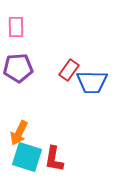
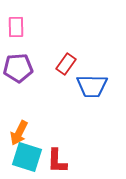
red rectangle: moved 3 px left, 6 px up
blue trapezoid: moved 4 px down
red L-shape: moved 3 px right, 2 px down; rotated 8 degrees counterclockwise
